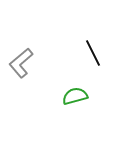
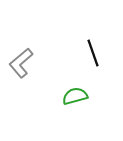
black line: rotated 8 degrees clockwise
